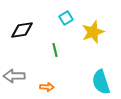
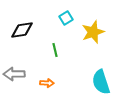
gray arrow: moved 2 px up
orange arrow: moved 4 px up
